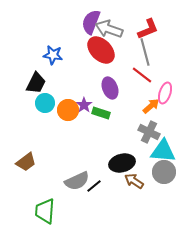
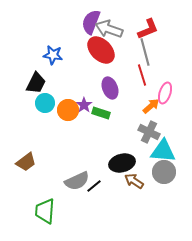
red line: rotated 35 degrees clockwise
